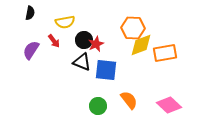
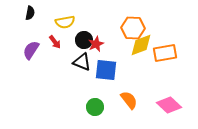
red arrow: moved 1 px right, 1 px down
green circle: moved 3 px left, 1 px down
